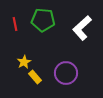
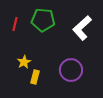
red line: rotated 24 degrees clockwise
purple circle: moved 5 px right, 3 px up
yellow rectangle: rotated 56 degrees clockwise
